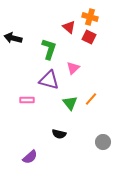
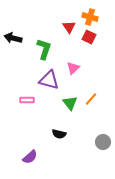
red triangle: rotated 16 degrees clockwise
green L-shape: moved 5 px left
